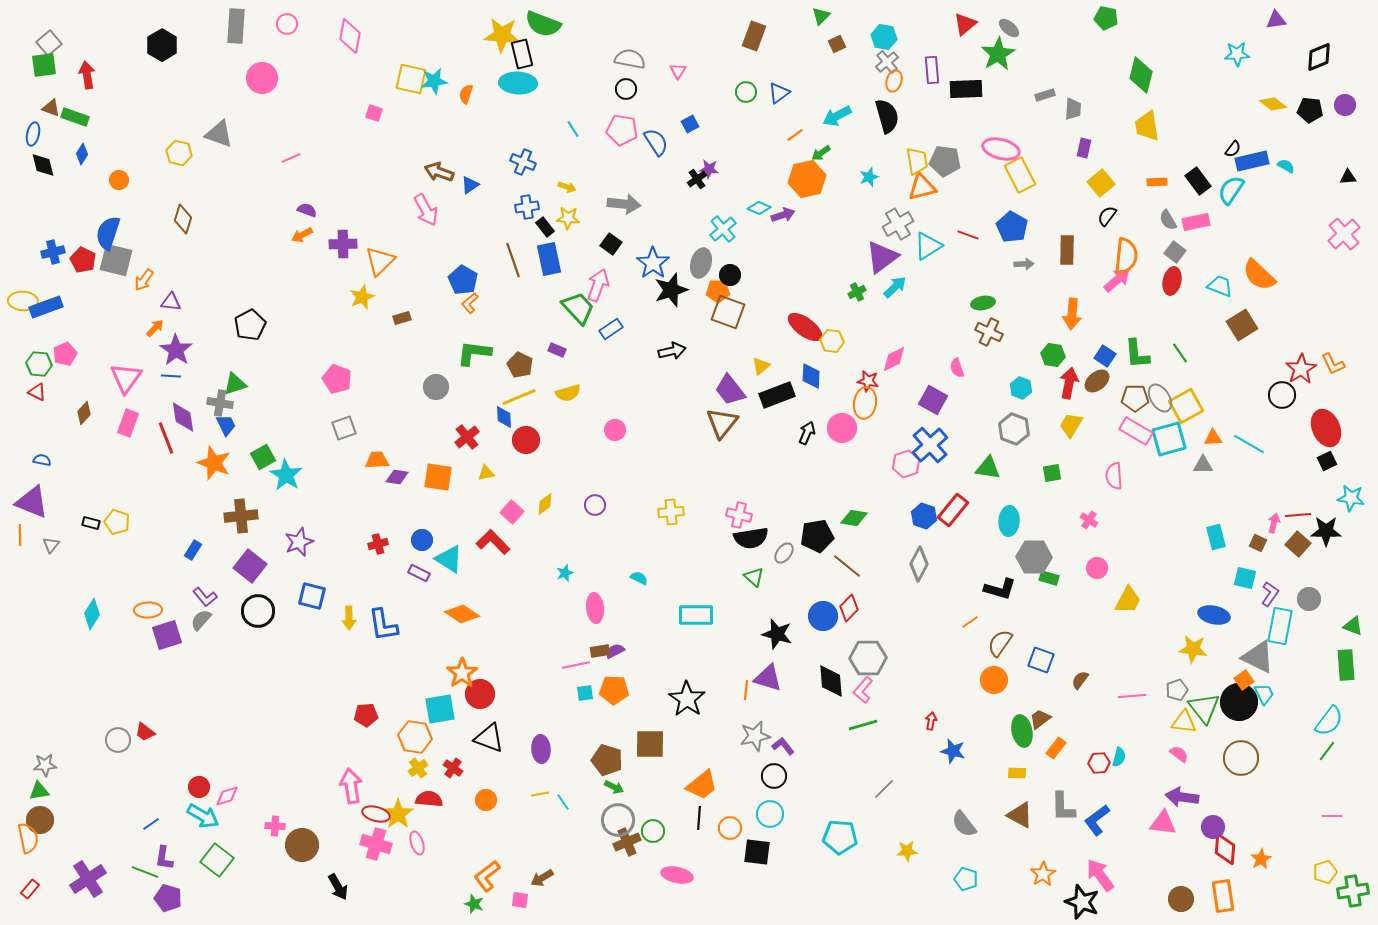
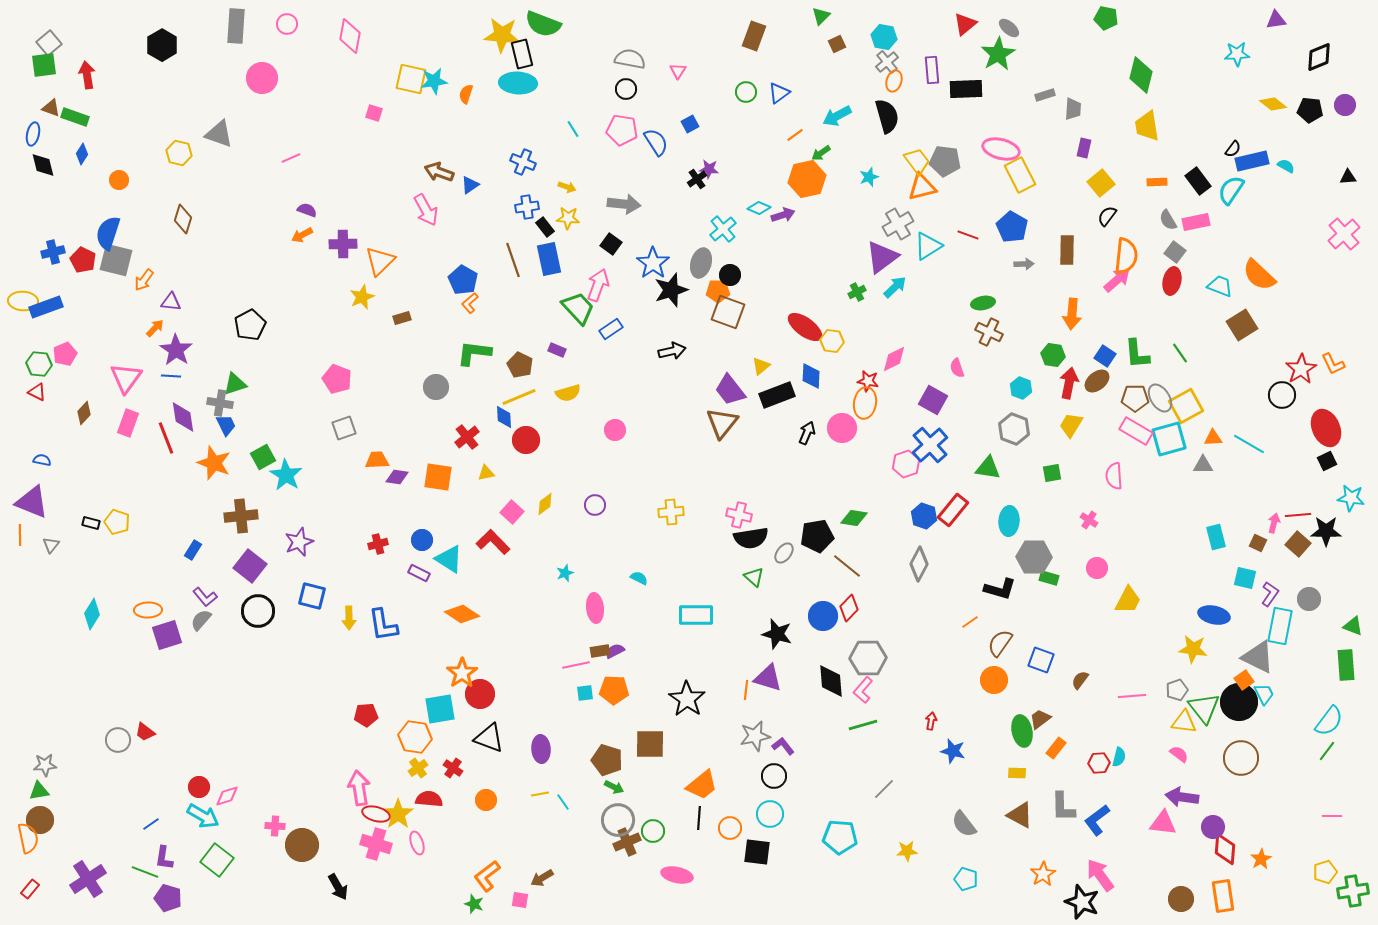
yellow trapezoid at (917, 161): rotated 28 degrees counterclockwise
pink arrow at (351, 786): moved 8 px right, 2 px down
